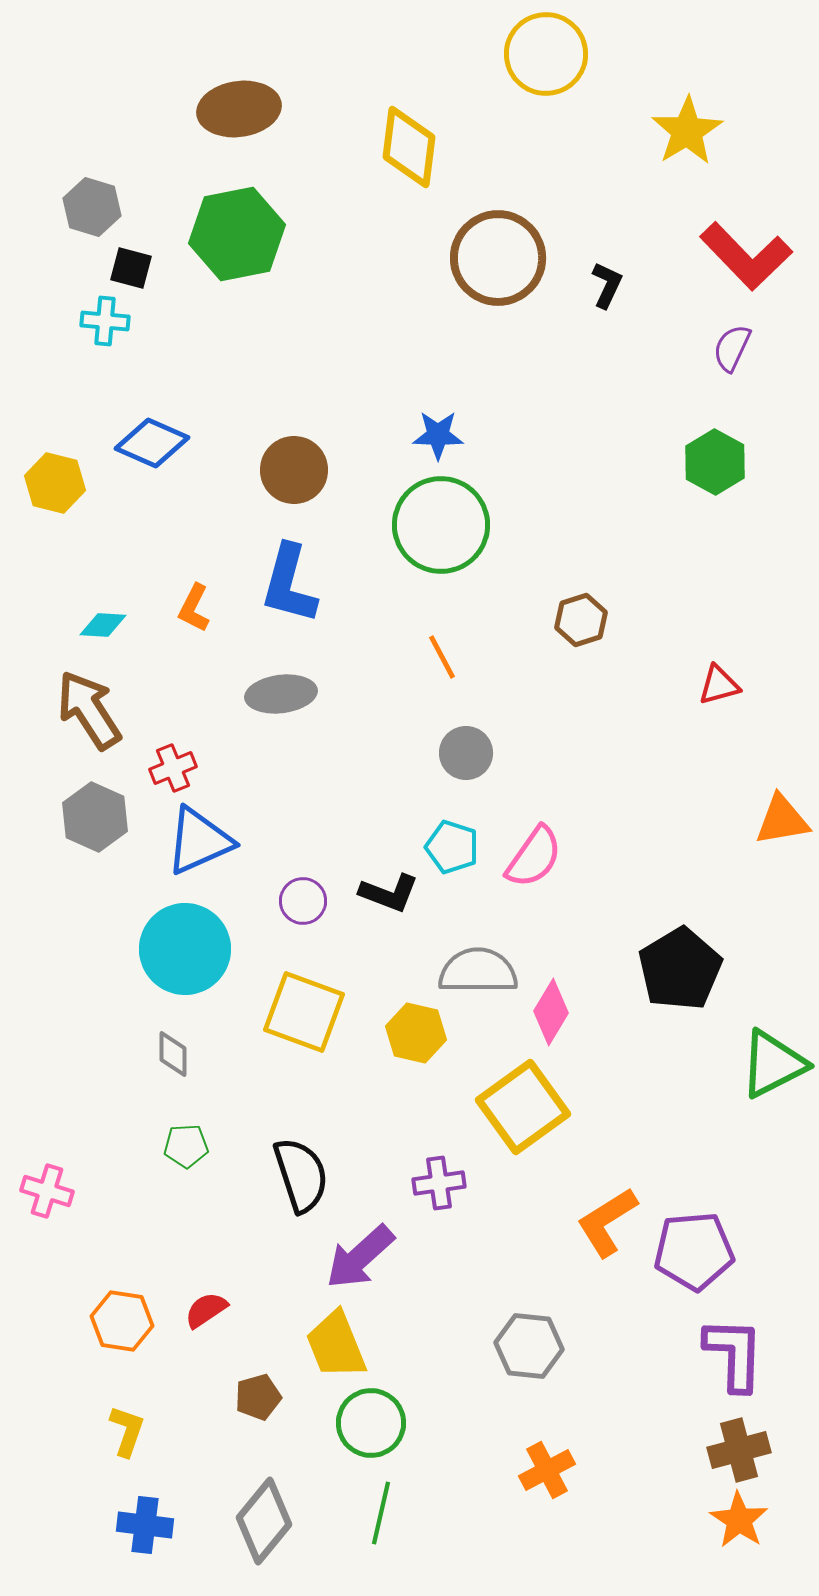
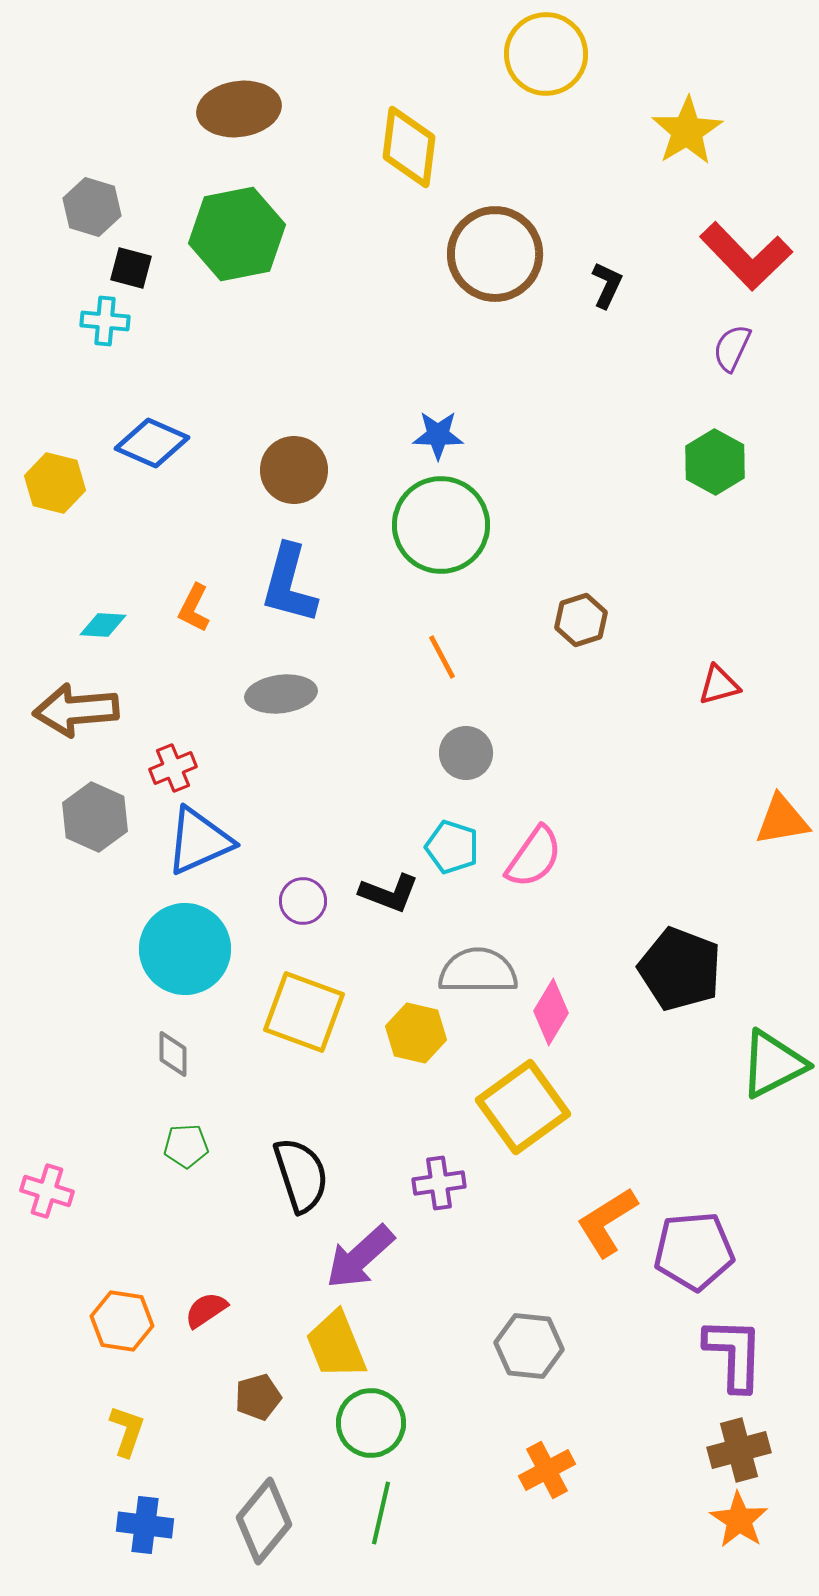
brown circle at (498, 258): moved 3 px left, 4 px up
brown arrow at (89, 710): moved 13 px left; rotated 62 degrees counterclockwise
black pentagon at (680, 969): rotated 20 degrees counterclockwise
